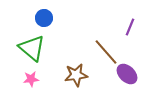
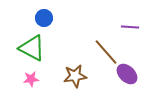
purple line: rotated 72 degrees clockwise
green triangle: rotated 12 degrees counterclockwise
brown star: moved 1 px left, 1 px down
